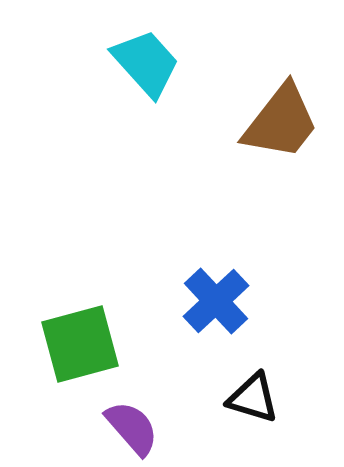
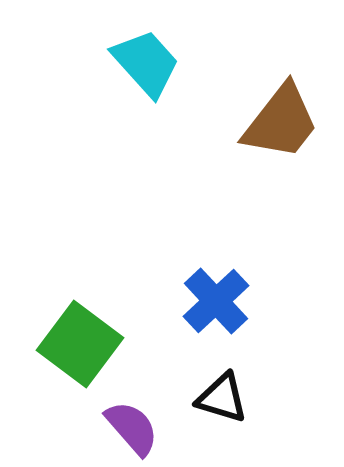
green square: rotated 38 degrees counterclockwise
black triangle: moved 31 px left
